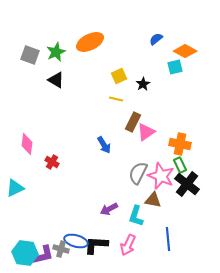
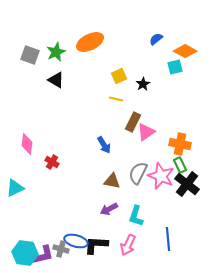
brown triangle: moved 41 px left, 19 px up
